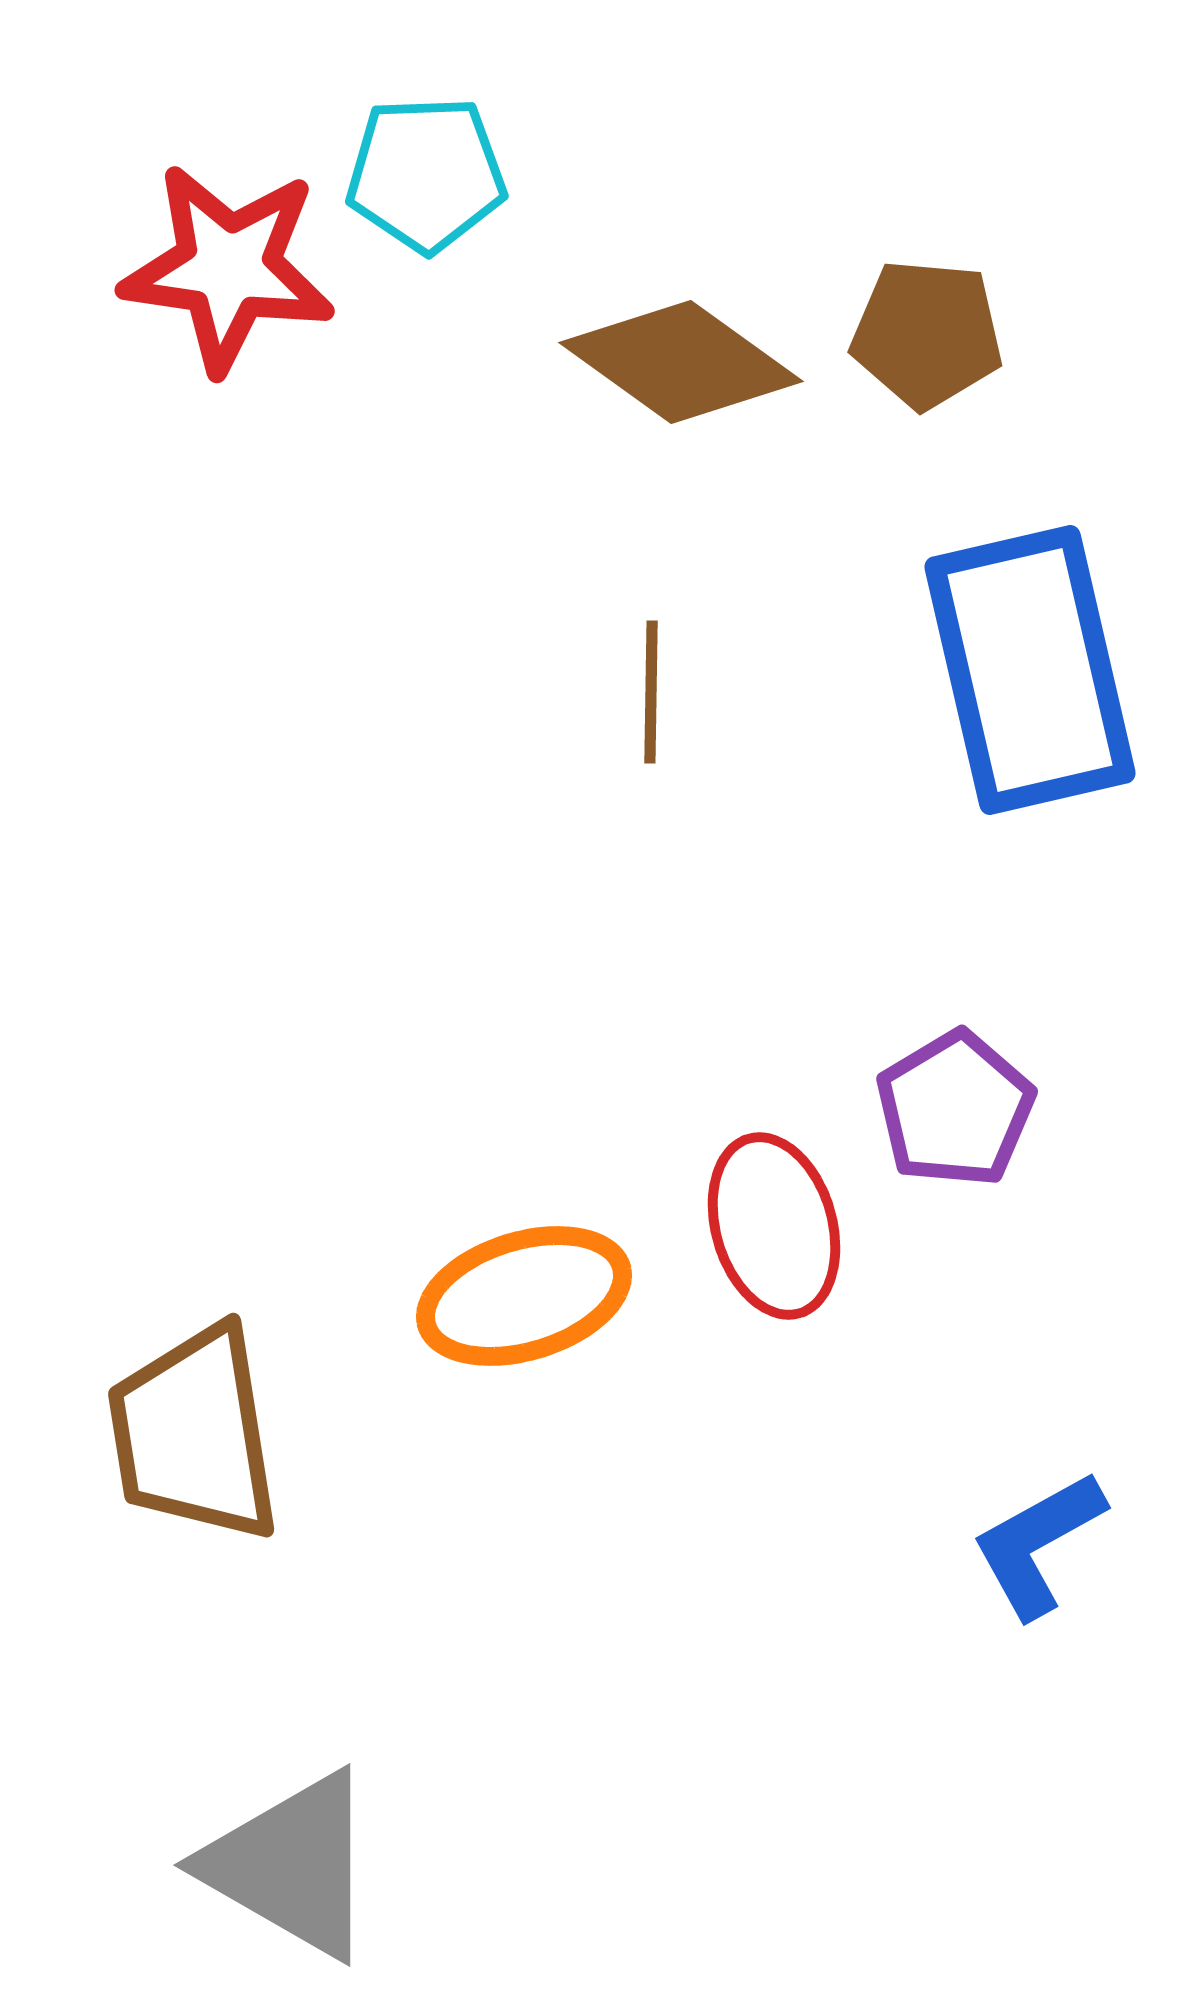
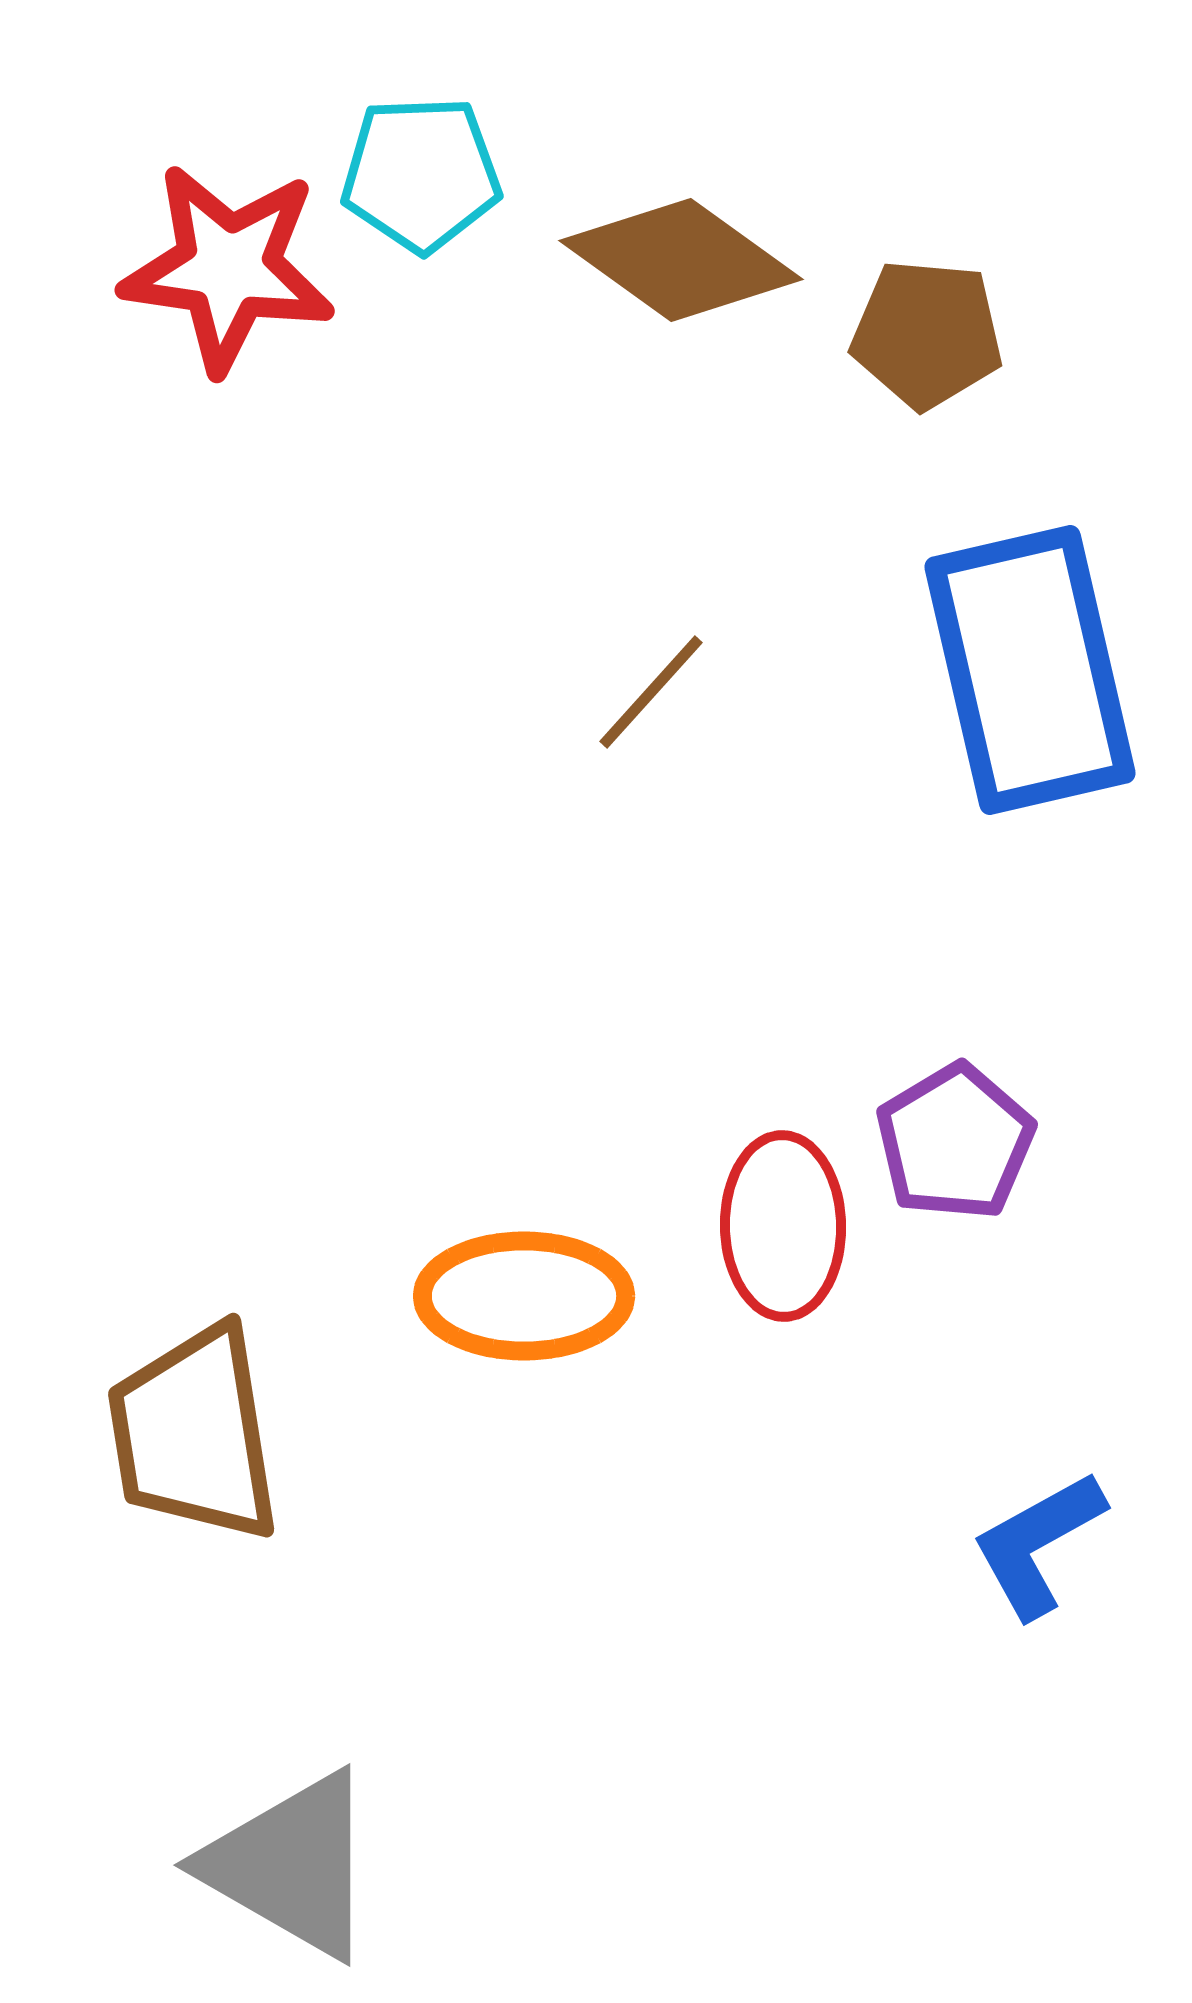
cyan pentagon: moved 5 px left
brown diamond: moved 102 px up
brown line: rotated 41 degrees clockwise
purple pentagon: moved 33 px down
red ellipse: moved 9 px right; rotated 15 degrees clockwise
orange ellipse: rotated 17 degrees clockwise
